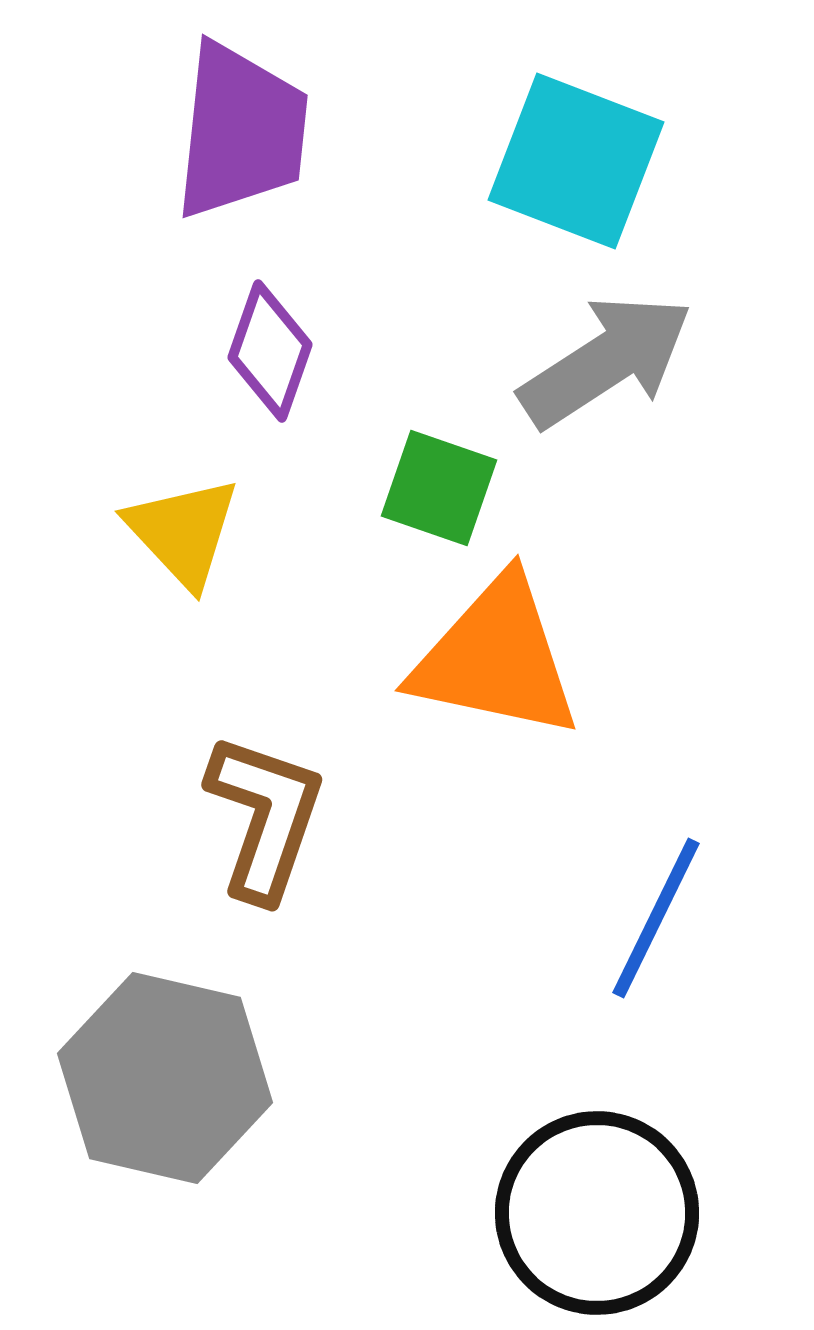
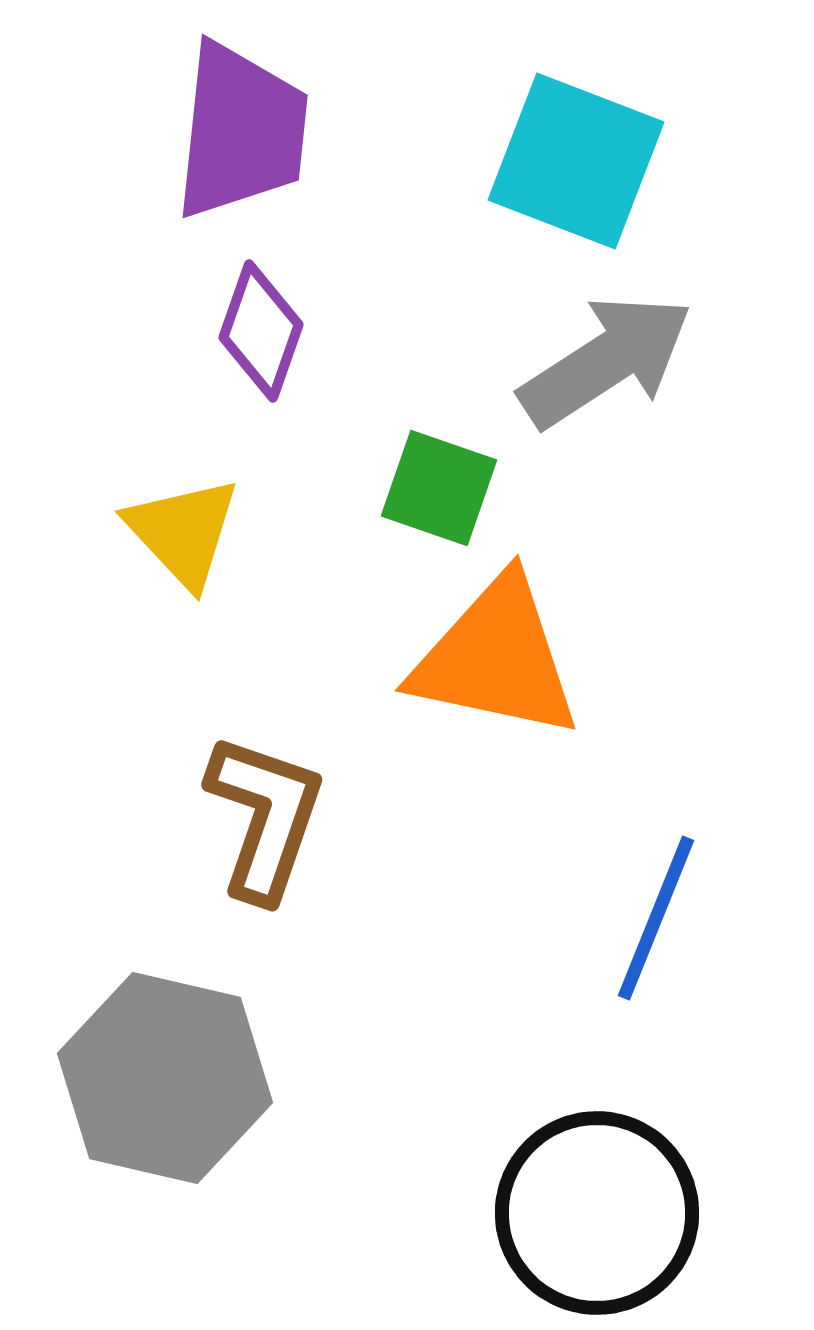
purple diamond: moved 9 px left, 20 px up
blue line: rotated 4 degrees counterclockwise
